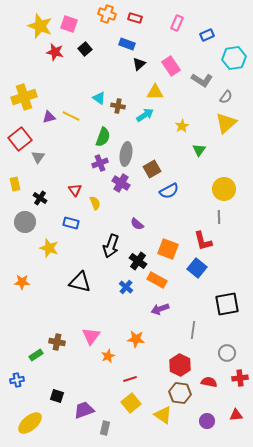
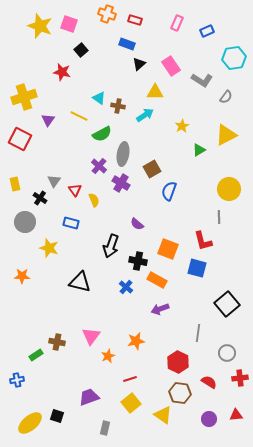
red rectangle at (135, 18): moved 2 px down
blue rectangle at (207, 35): moved 4 px up
black square at (85, 49): moved 4 px left, 1 px down
red star at (55, 52): moved 7 px right, 20 px down
yellow line at (71, 116): moved 8 px right
purple triangle at (49, 117): moved 1 px left, 3 px down; rotated 40 degrees counterclockwise
yellow triangle at (226, 123): moved 12 px down; rotated 15 degrees clockwise
green semicircle at (103, 137): moved 1 px left, 3 px up; rotated 42 degrees clockwise
red square at (20, 139): rotated 25 degrees counterclockwise
green triangle at (199, 150): rotated 24 degrees clockwise
gray ellipse at (126, 154): moved 3 px left
gray triangle at (38, 157): moved 16 px right, 24 px down
purple cross at (100, 163): moved 1 px left, 3 px down; rotated 28 degrees counterclockwise
yellow circle at (224, 189): moved 5 px right
blue semicircle at (169, 191): rotated 138 degrees clockwise
yellow semicircle at (95, 203): moved 1 px left, 3 px up
black cross at (138, 261): rotated 24 degrees counterclockwise
blue square at (197, 268): rotated 24 degrees counterclockwise
orange star at (22, 282): moved 6 px up
black square at (227, 304): rotated 30 degrees counterclockwise
gray line at (193, 330): moved 5 px right, 3 px down
orange star at (136, 339): moved 2 px down; rotated 18 degrees counterclockwise
red hexagon at (180, 365): moved 2 px left, 3 px up
red semicircle at (209, 382): rotated 21 degrees clockwise
black square at (57, 396): moved 20 px down
purple trapezoid at (84, 410): moved 5 px right, 13 px up
purple circle at (207, 421): moved 2 px right, 2 px up
